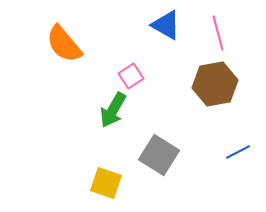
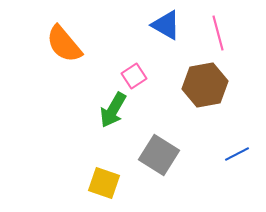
pink square: moved 3 px right
brown hexagon: moved 10 px left, 1 px down
blue line: moved 1 px left, 2 px down
yellow square: moved 2 px left
